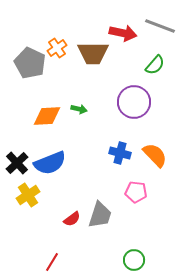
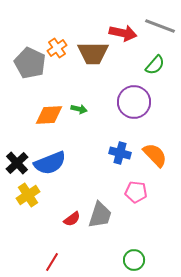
orange diamond: moved 2 px right, 1 px up
